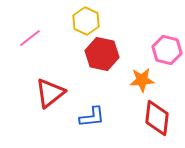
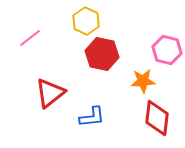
orange star: moved 1 px right, 1 px down
